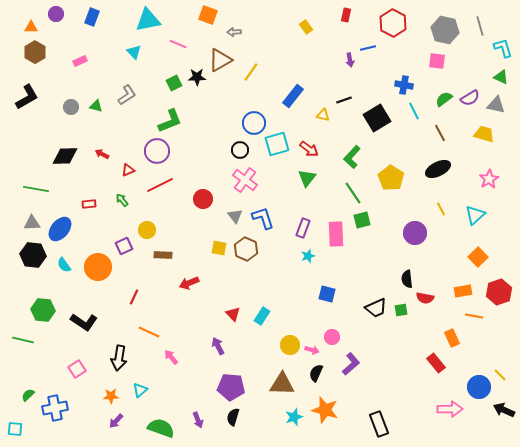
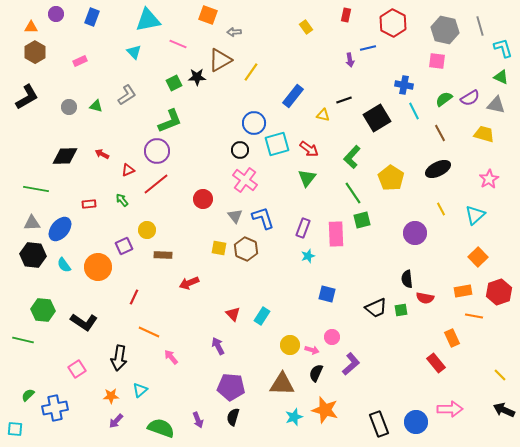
gray circle at (71, 107): moved 2 px left
red line at (160, 185): moved 4 px left, 1 px up; rotated 12 degrees counterclockwise
blue circle at (479, 387): moved 63 px left, 35 px down
